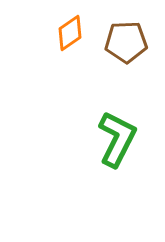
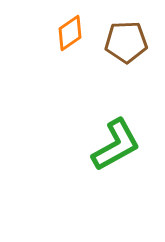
green L-shape: moved 1 px left, 6 px down; rotated 34 degrees clockwise
